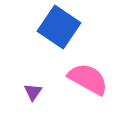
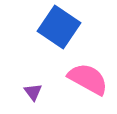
purple triangle: rotated 12 degrees counterclockwise
